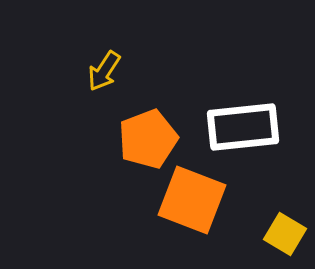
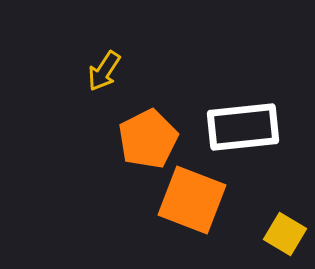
orange pentagon: rotated 6 degrees counterclockwise
